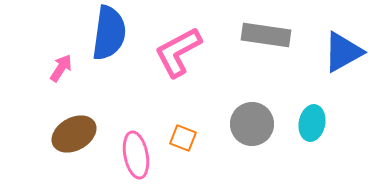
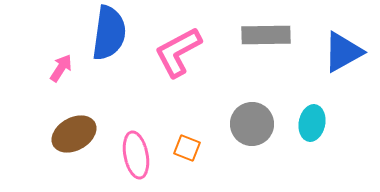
gray rectangle: rotated 9 degrees counterclockwise
orange square: moved 4 px right, 10 px down
